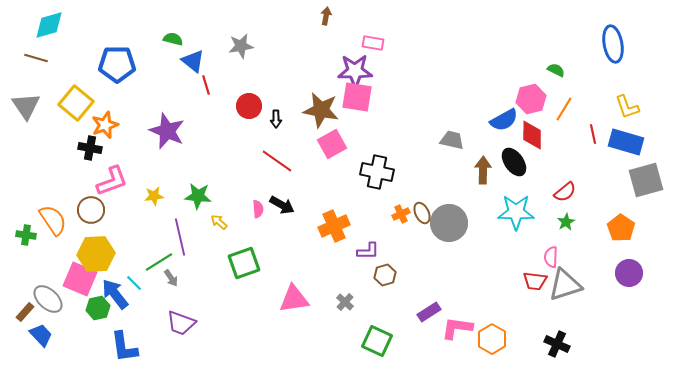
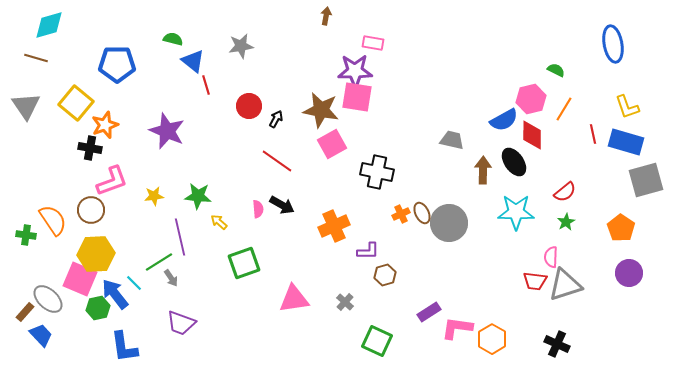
black arrow at (276, 119): rotated 150 degrees counterclockwise
